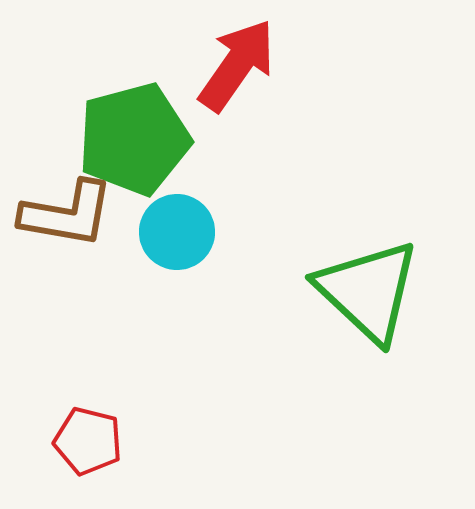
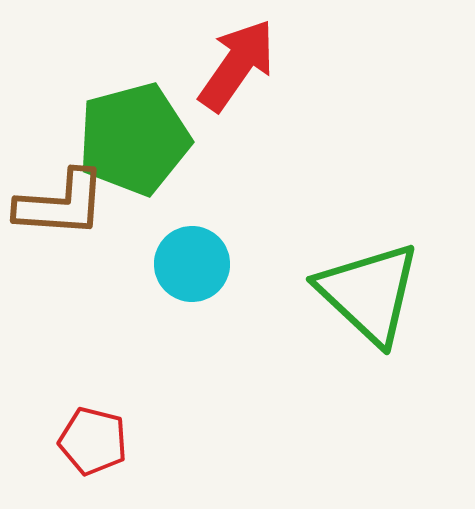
brown L-shape: moved 6 px left, 10 px up; rotated 6 degrees counterclockwise
cyan circle: moved 15 px right, 32 px down
green triangle: moved 1 px right, 2 px down
red pentagon: moved 5 px right
